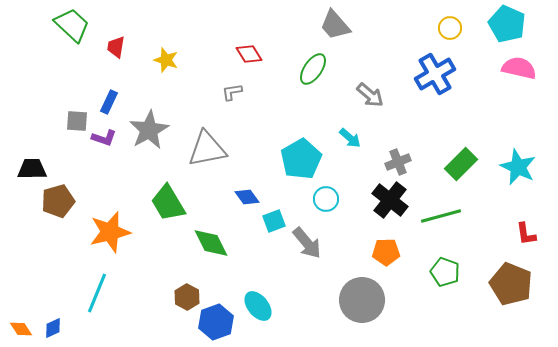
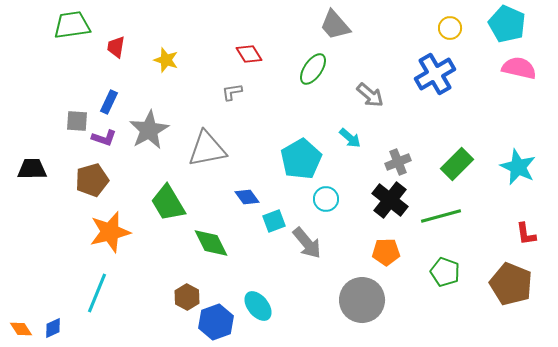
green trapezoid at (72, 25): rotated 51 degrees counterclockwise
green rectangle at (461, 164): moved 4 px left
brown pentagon at (58, 201): moved 34 px right, 21 px up
